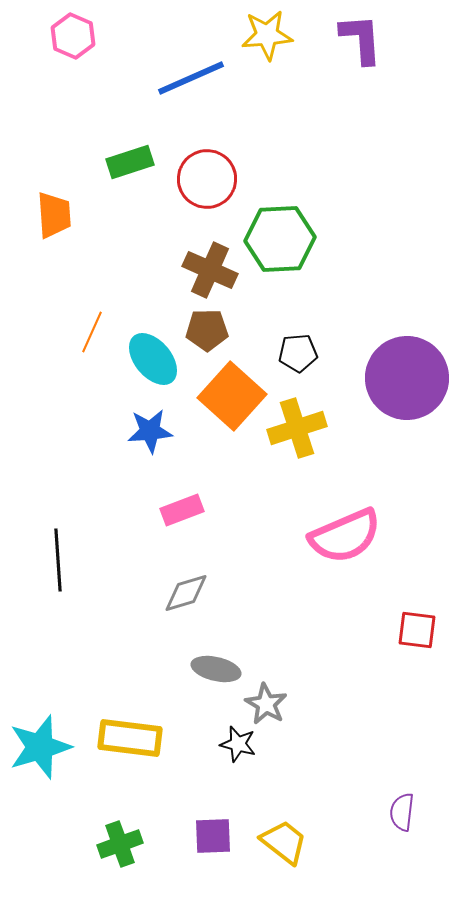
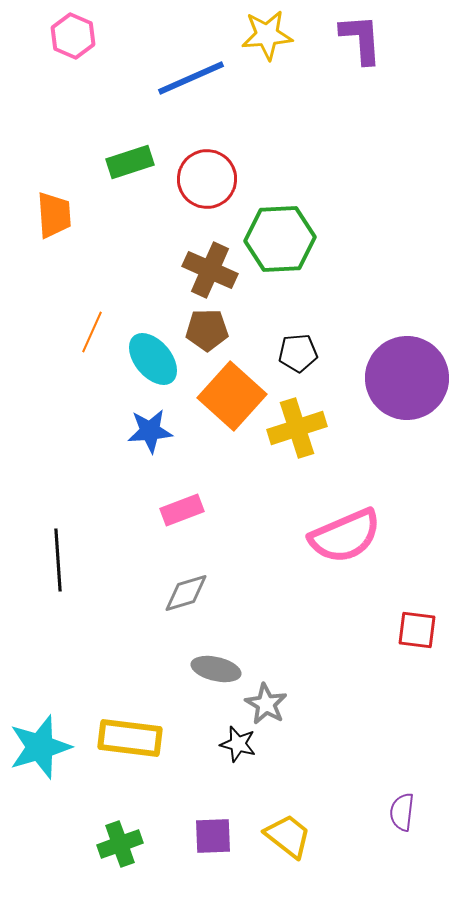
yellow trapezoid: moved 4 px right, 6 px up
